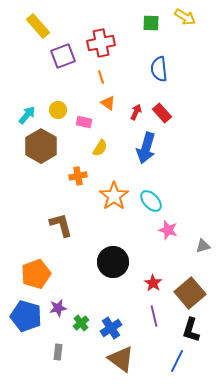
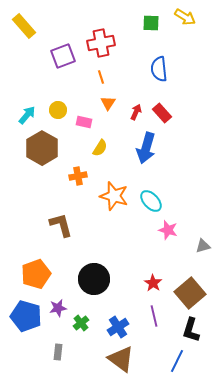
yellow rectangle: moved 14 px left
orange triangle: rotated 28 degrees clockwise
brown hexagon: moved 1 px right, 2 px down
orange star: rotated 20 degrees counterclockwise
black circle: moved 19 px left, 17 px down
blue cross: moved 7 px right, 1 px up
